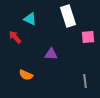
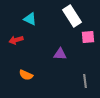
white rectangle: moved 4 px right; rotated 15 degrees counterclockwise
red arrow: moved 1 px right, 3 px down; rotated 64 degrees counterclockwise
purple triangle: moved 9 px right
